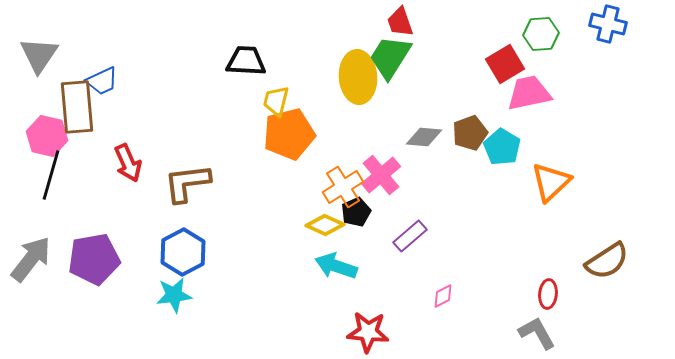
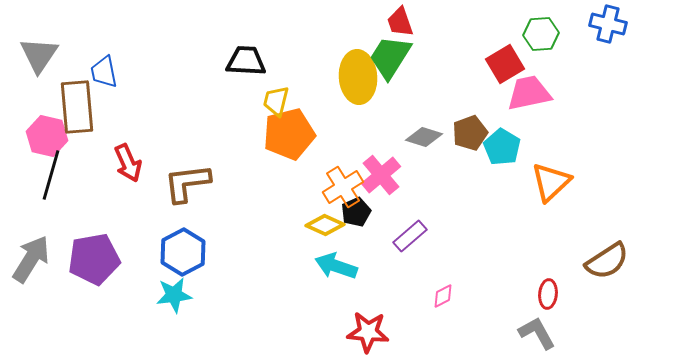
blue trapezoid: moved 2 px right, 9 px up; rotated 104 degrees clockwise
gray diamond: rotated 12 degrees clockwise
gray arrow: rotated 6 degrees counterclockwise
